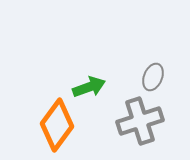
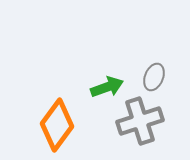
gray ellipse: moved 1 px right
green arrow: moved 18 px right
